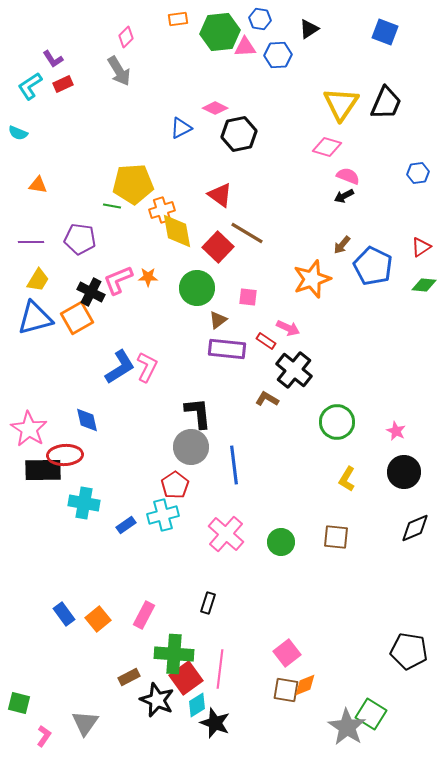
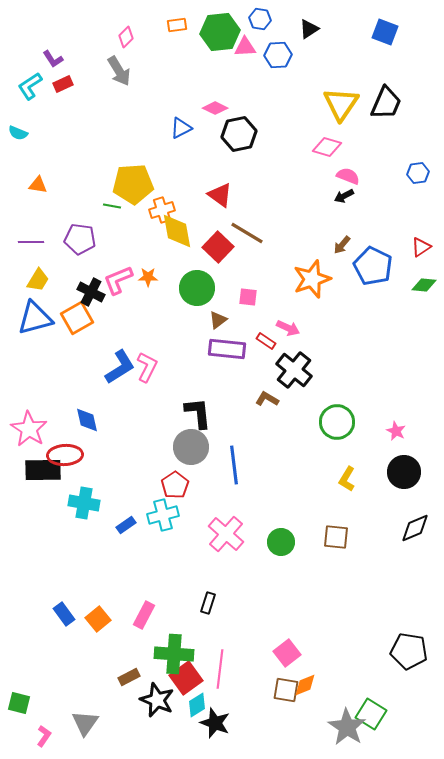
orange rectangle at (178, 19): moved 1 px left, 6 px down
